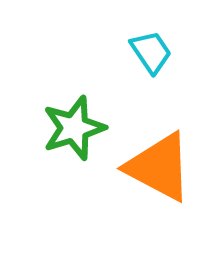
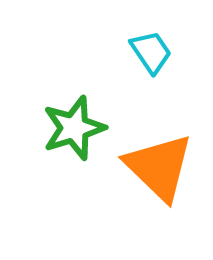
orange triangle: rotated 16 degrees clockwise
